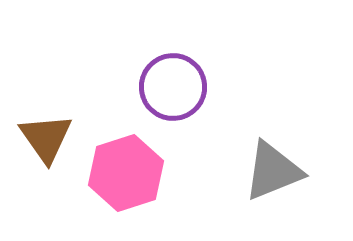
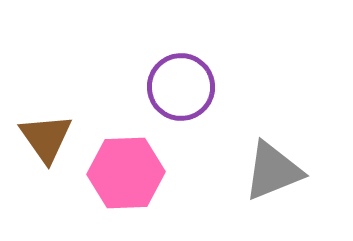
purple circle: moved 8 px right
pink hexagon: rotated 16 degrees clockwise
